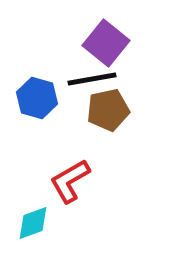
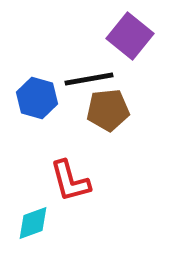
purple square: moved 24 px right, 7 px up
black line: moved 3 px left
brown pentagon: rotated 6 degrees clockwise
red L-shape: rotated 75 degrees counterclockwise
